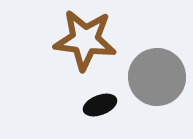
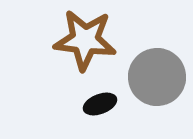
black ellipse: moved 1 px up
